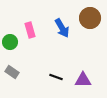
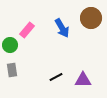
brown circle: moved 1 px right
pink rectangle: moved 3 px left; rotated 56 degrees clockwise
green circle: moved 3 px down
gray rectangle: moved 2 px up; rotated 48 degrees clockwise
black line: rotated 48 degrees counterclockwise
